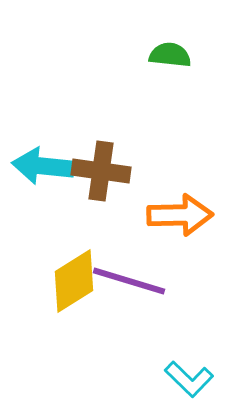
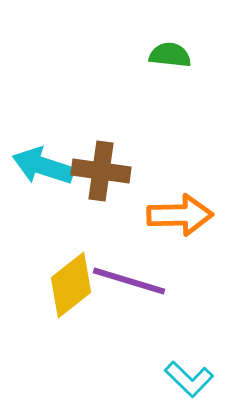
cyan arrow: rotated 12 degrees clockwise
yellow diamond: moved 3 px left, 4 px down; rotated 6 degrees counterclockwise
